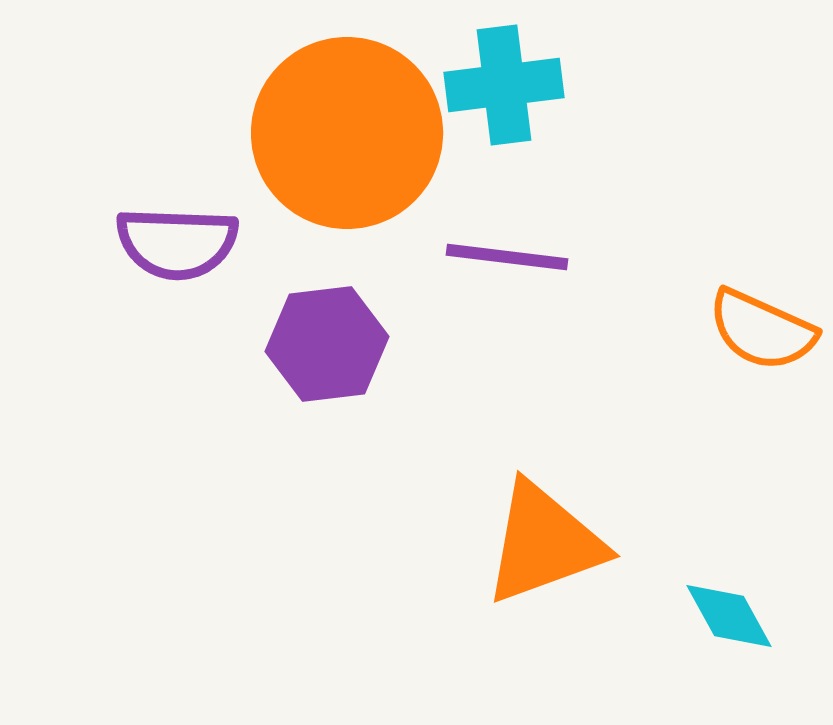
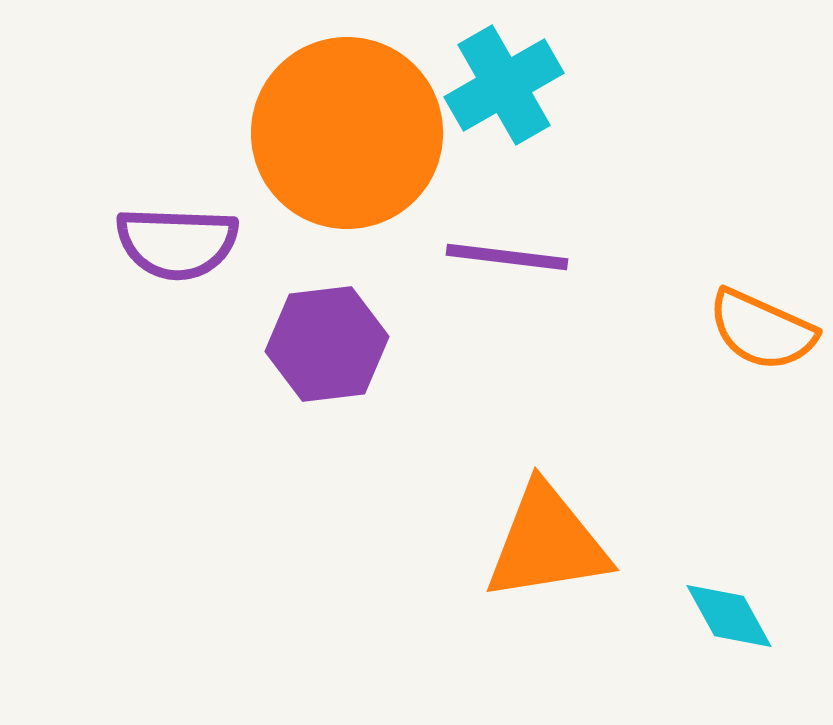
cyan cross: rotated 23 degrees counterclockwise
orange triangle: moved 3 px right; rotated 11 degrees clockwise
